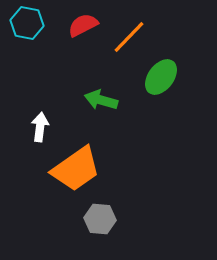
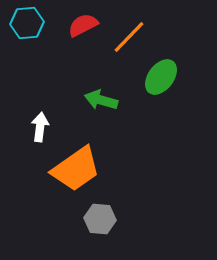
cyan hexagon: rotated 16 degrees counterclockwise
